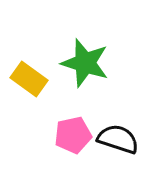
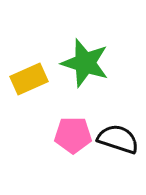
yellow rectangle: rotated 60 degrees counterclockwise
pink pentagon: rotated 12 degrees clockwise
